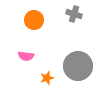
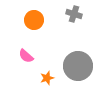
pink semicircle: rotated 35 degrees clockwise
